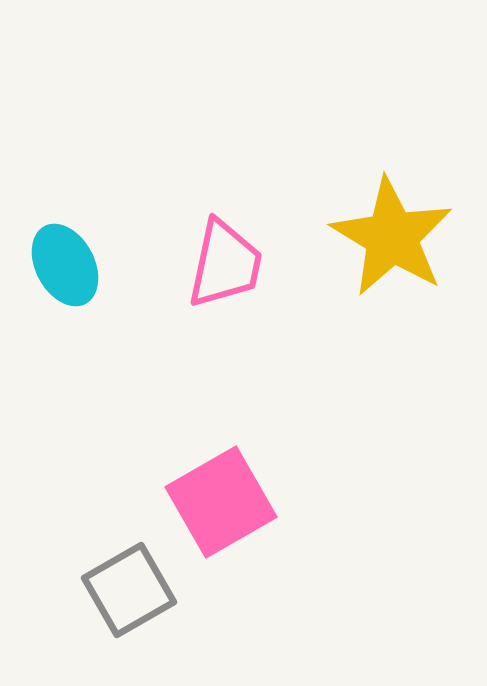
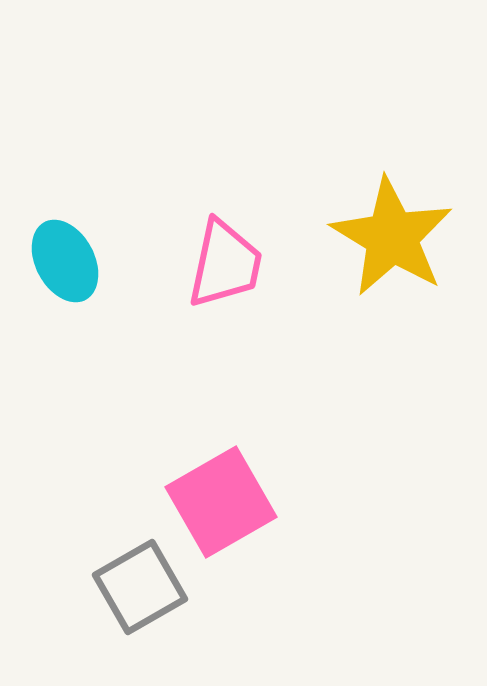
cyan ellipse: moved 4 px up
gray square: moved 11 px right, 3 px up
